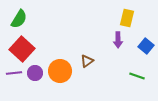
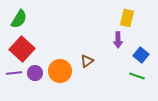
blue square: moved 5 px left, 9 px down
